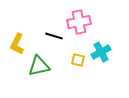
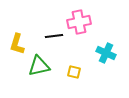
black line: rotated 24 degrees counterclockwise
yellow L-shape: rotated 10 degrees counterclockwise
cyan cross: moved 5 px right, 1 px down; rotated 36 degrees counterclockwise
yellow square: moved 4 px left, 12 px down
